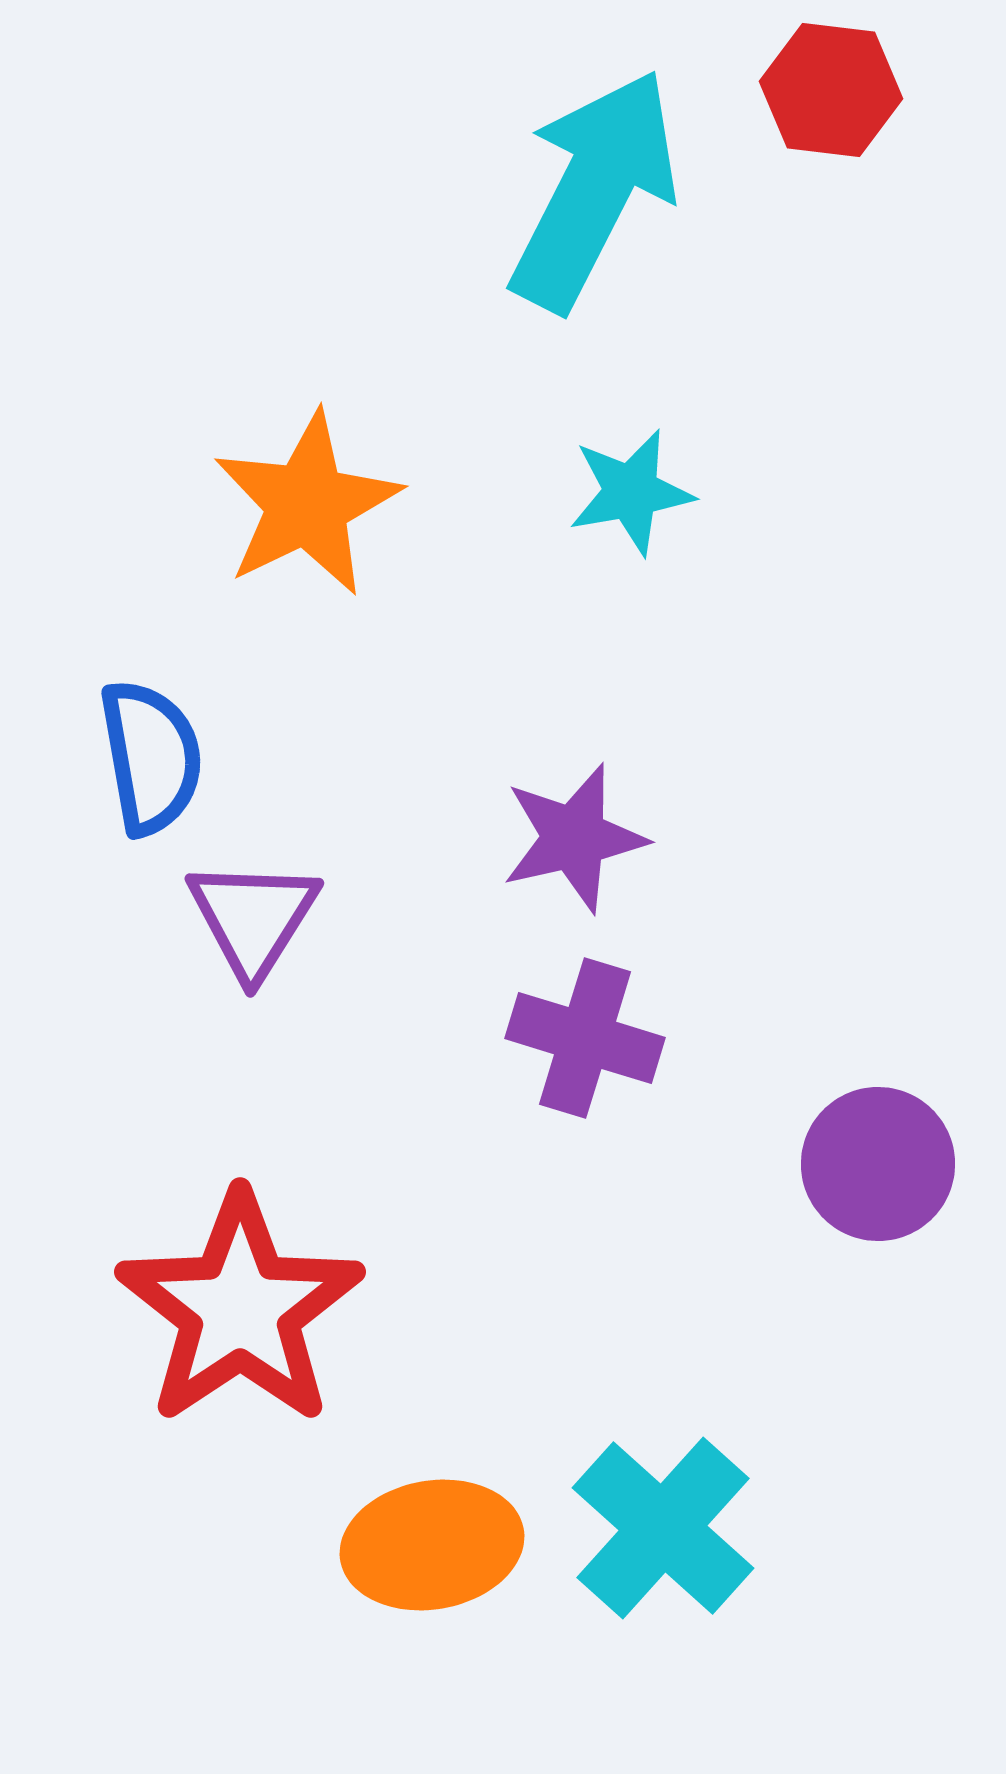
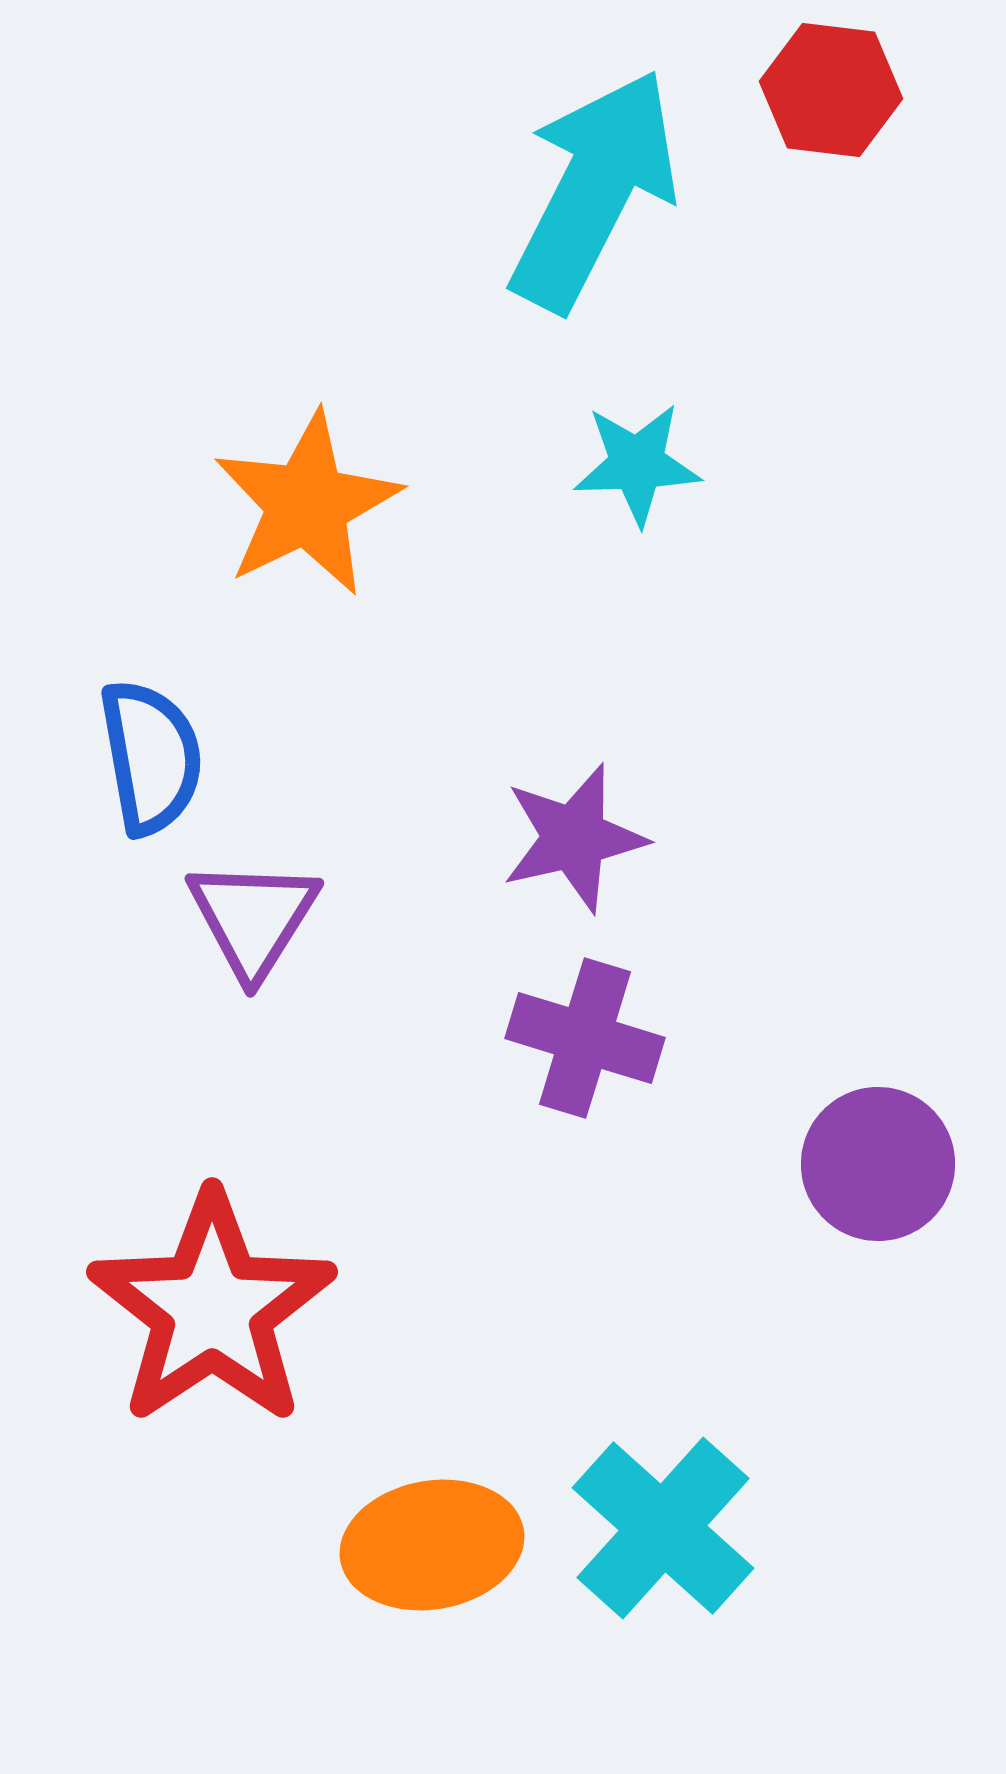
cyan star: moved 6 px right, 28 px up; rotated 8 degrees clockwise
red star: moved 28 px left
